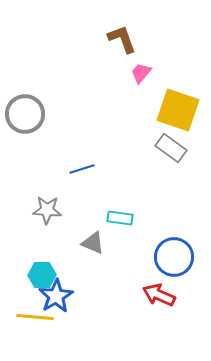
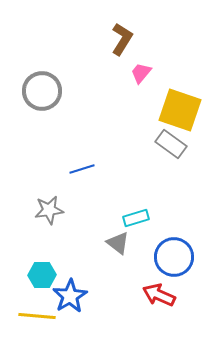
brown L-shape: rotated 52 degrees clockwise
yellow square: moved 2 px right
gray circle: moved 17 px right, 23 px up
gray rectangle: moved 4 px up
gray star: moved 2 px right; rotated 12 degrees counterclockwise
cyan rectangle: moved 16 px right; rotated 25 degrees counterclockwise
gray triangle: moved 25 px right; rotated 15 degrees clockwise
blue star: moved 14 px right
yellow line: moved 2 px right, 1 px up
